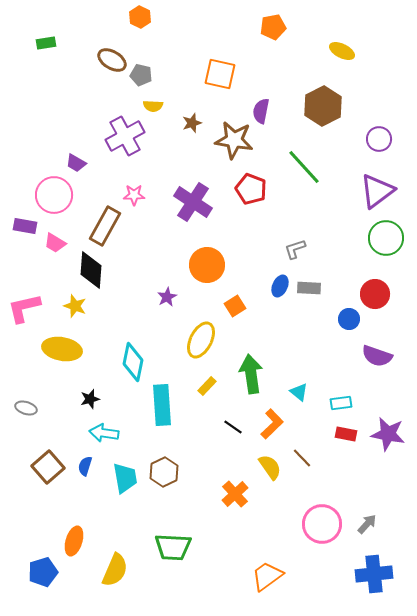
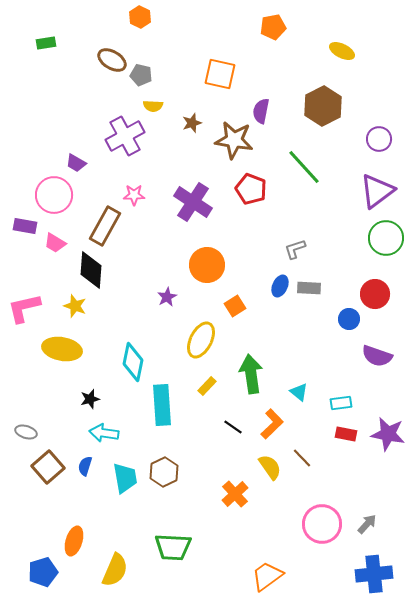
gray ellipse at (26, 408): moved 24 px down
